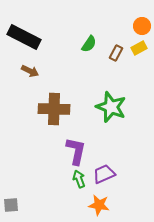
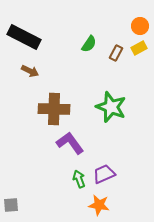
orange circle: moved 2 px left
purple L-shape: moved 6 px left, 8 px up; rotated 48 degrees counterclockwise
